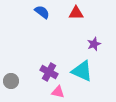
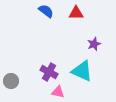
blue semicircle: moved 4 px right, 1 px up
